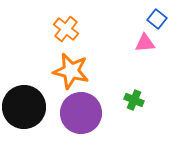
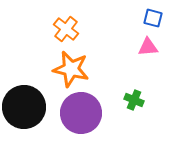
blue square: moved 4 px left, 1 px up; rotated 24 degrees counterclockwise
pink triangle: moved 3 px right, 4 px down
orange star: moved 2 px up
